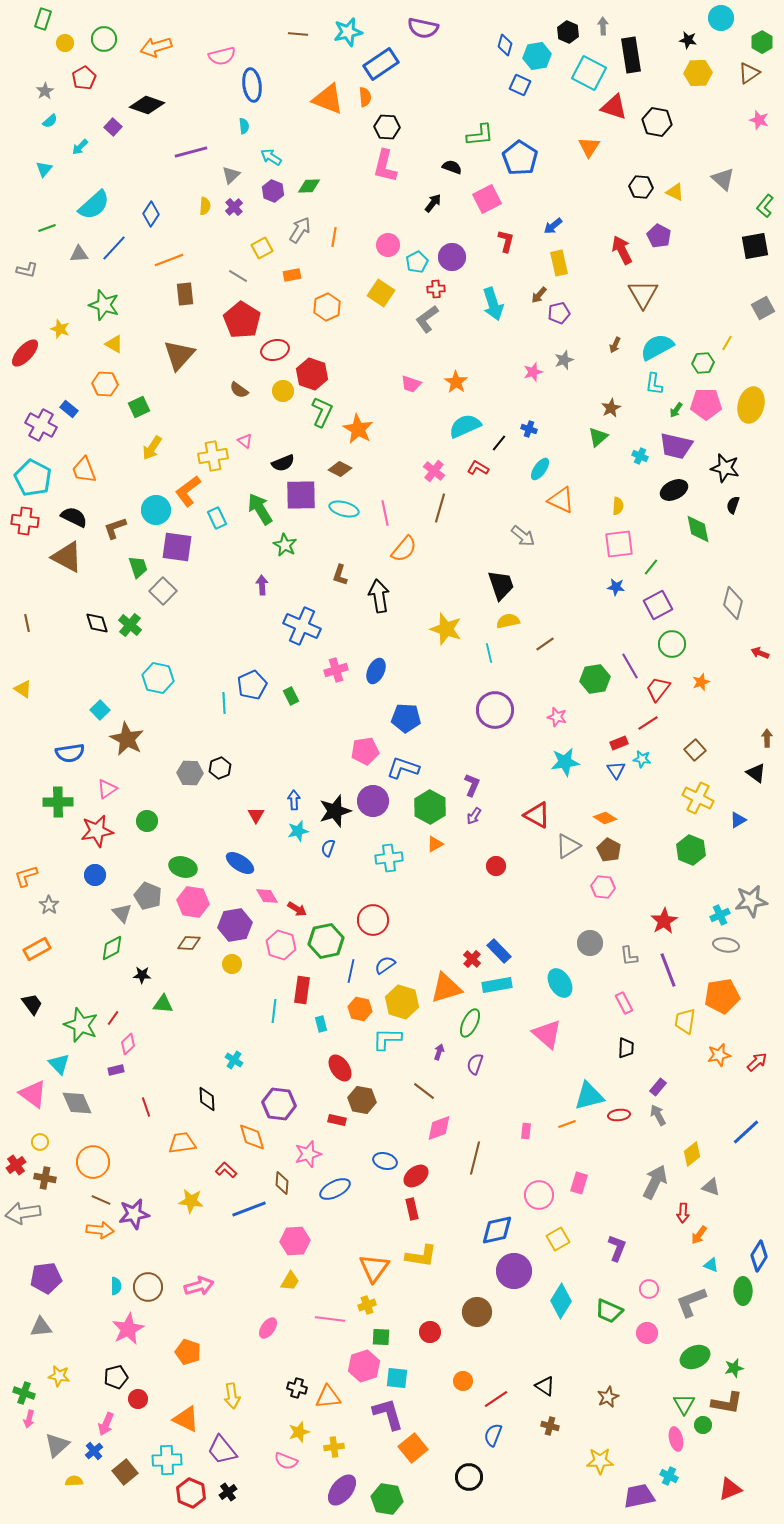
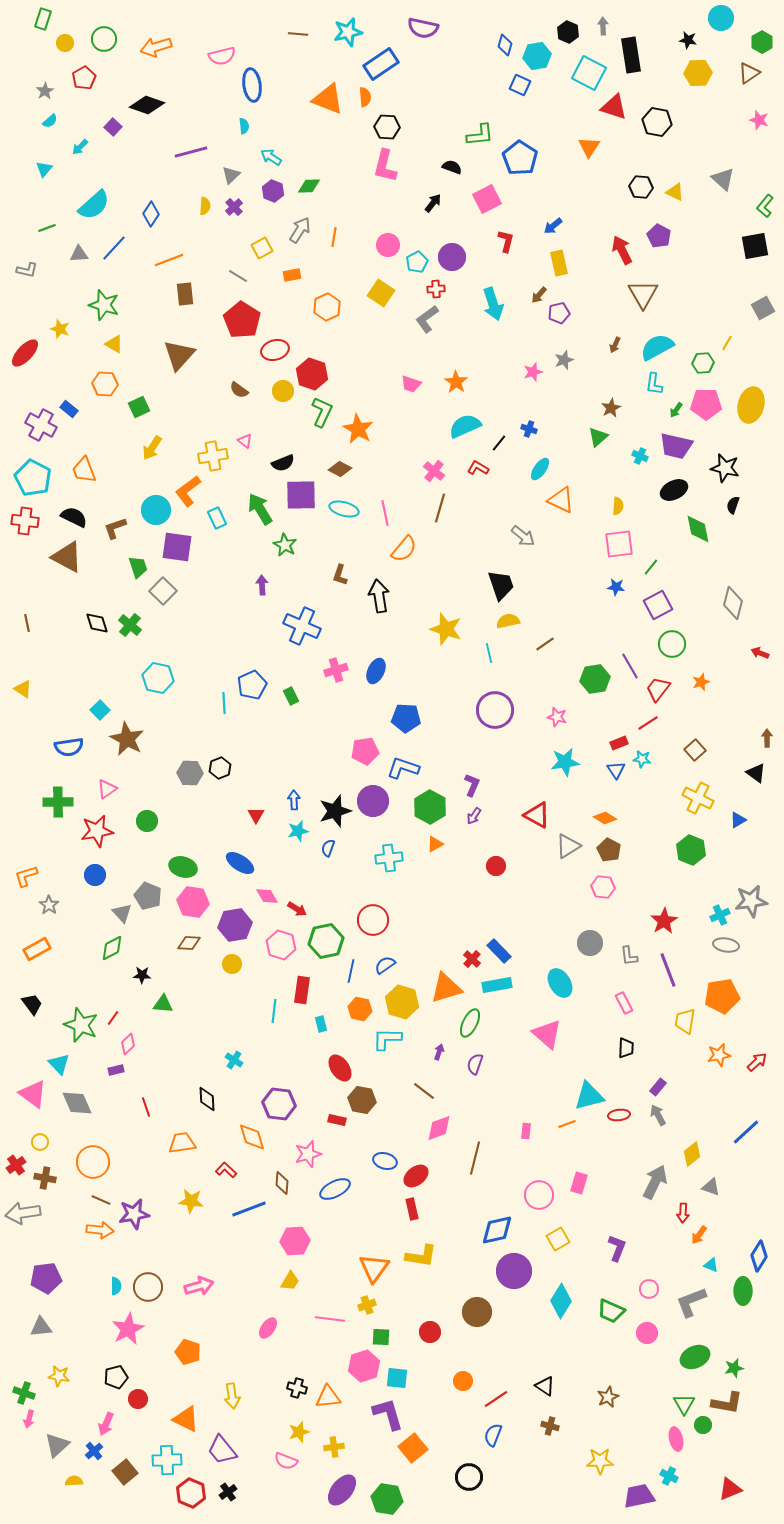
blue semicircle at (70, 753): moved 1 px left, 6 px up
green trapezoid at (609, 1311): moved 2 px right
